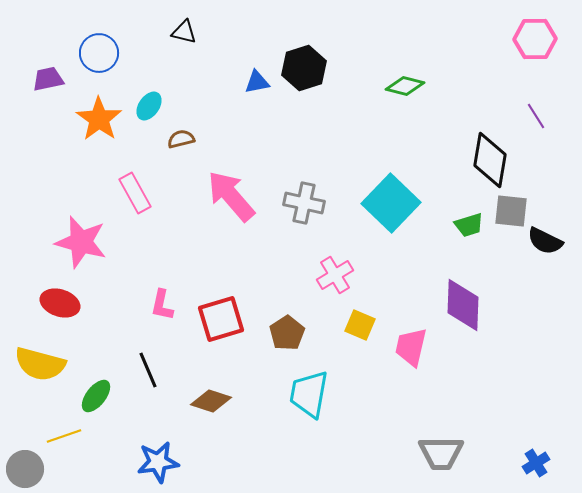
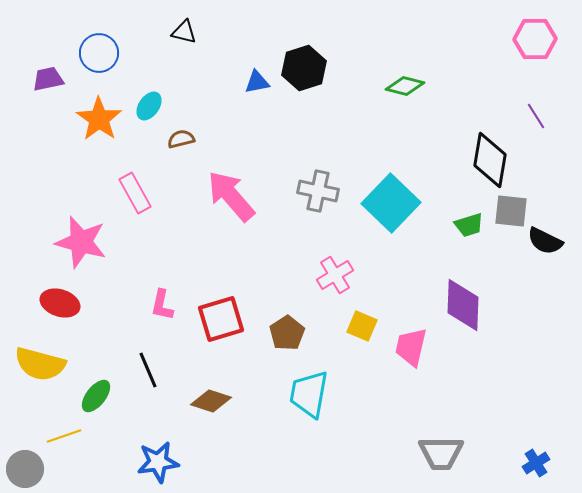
gray cross: moved 14 px right, 12 px up
yellow square: moved 2 px right, 1 px down
